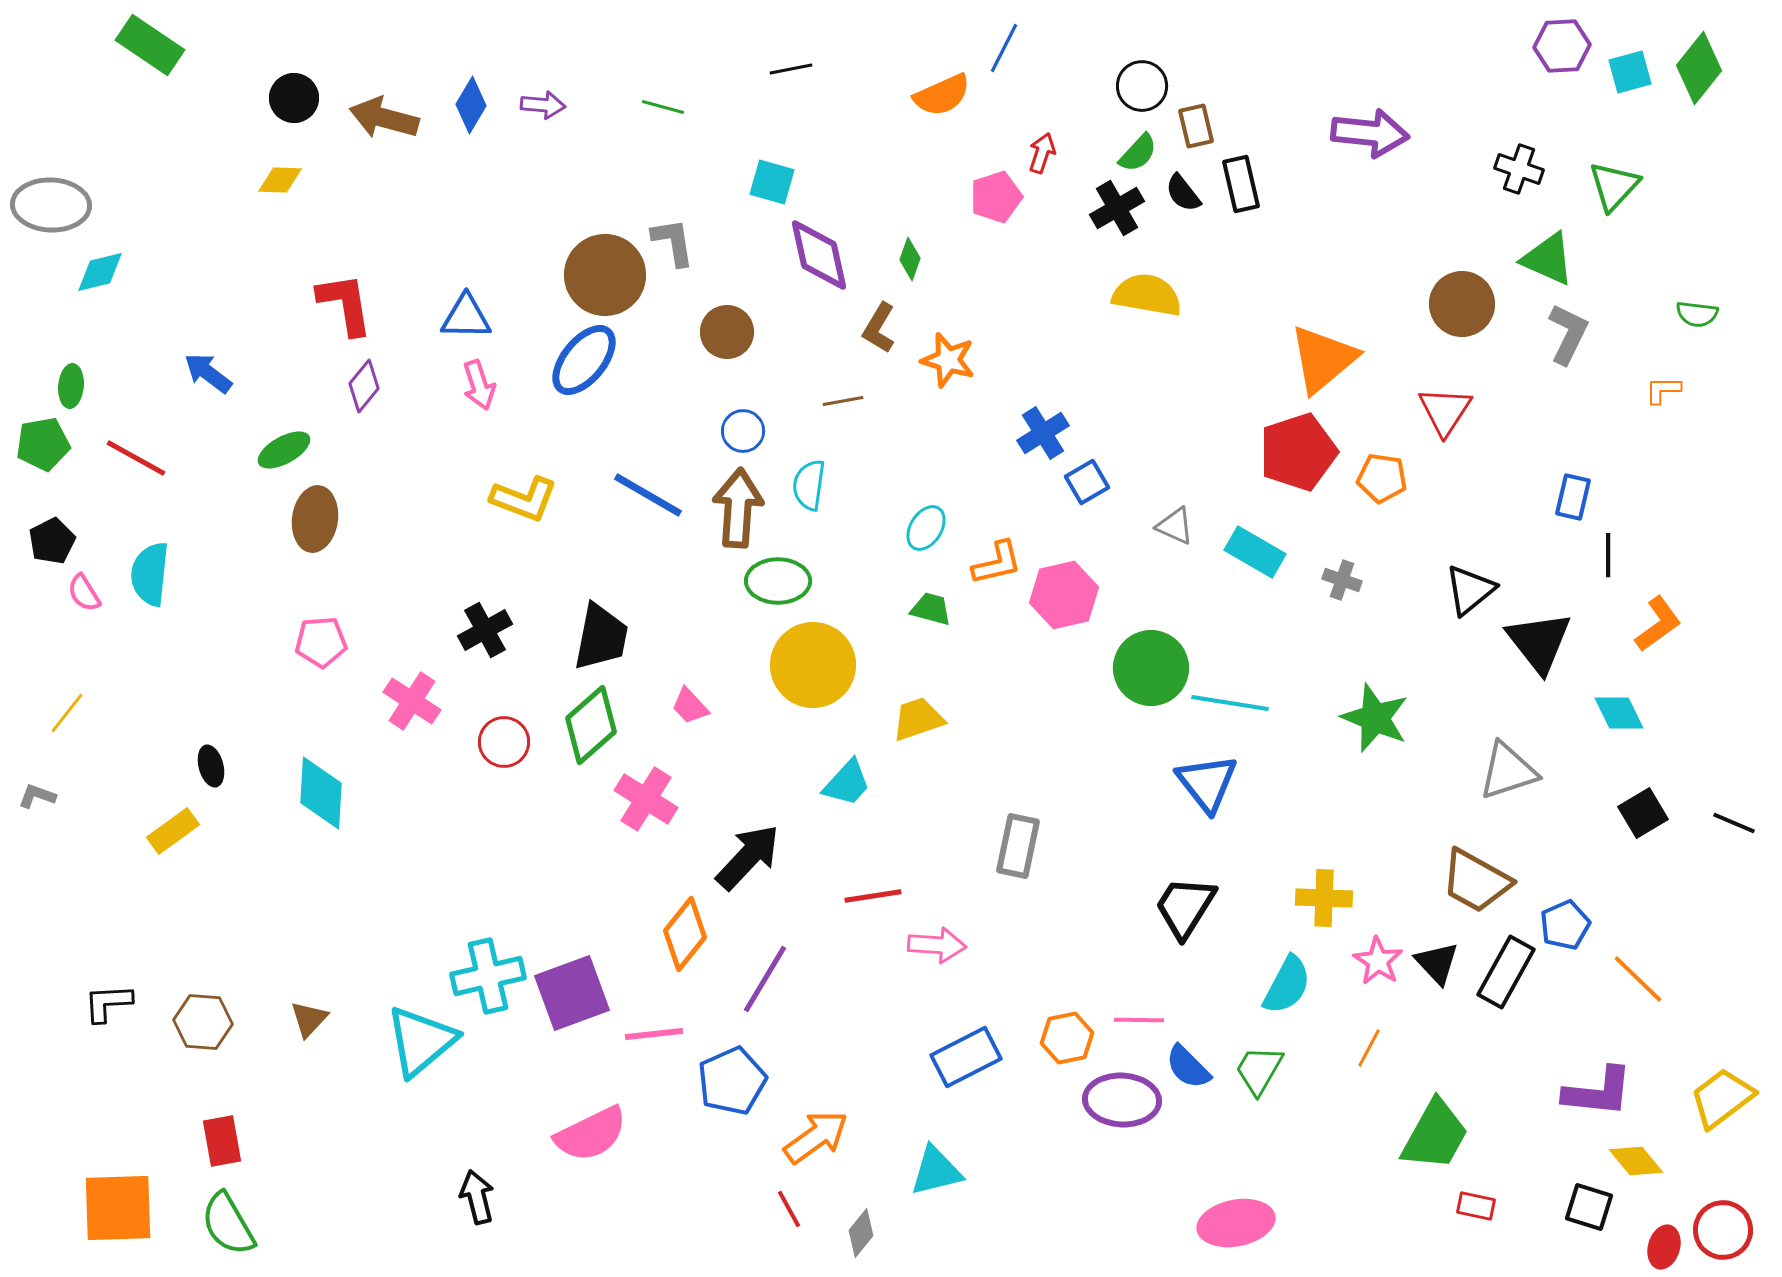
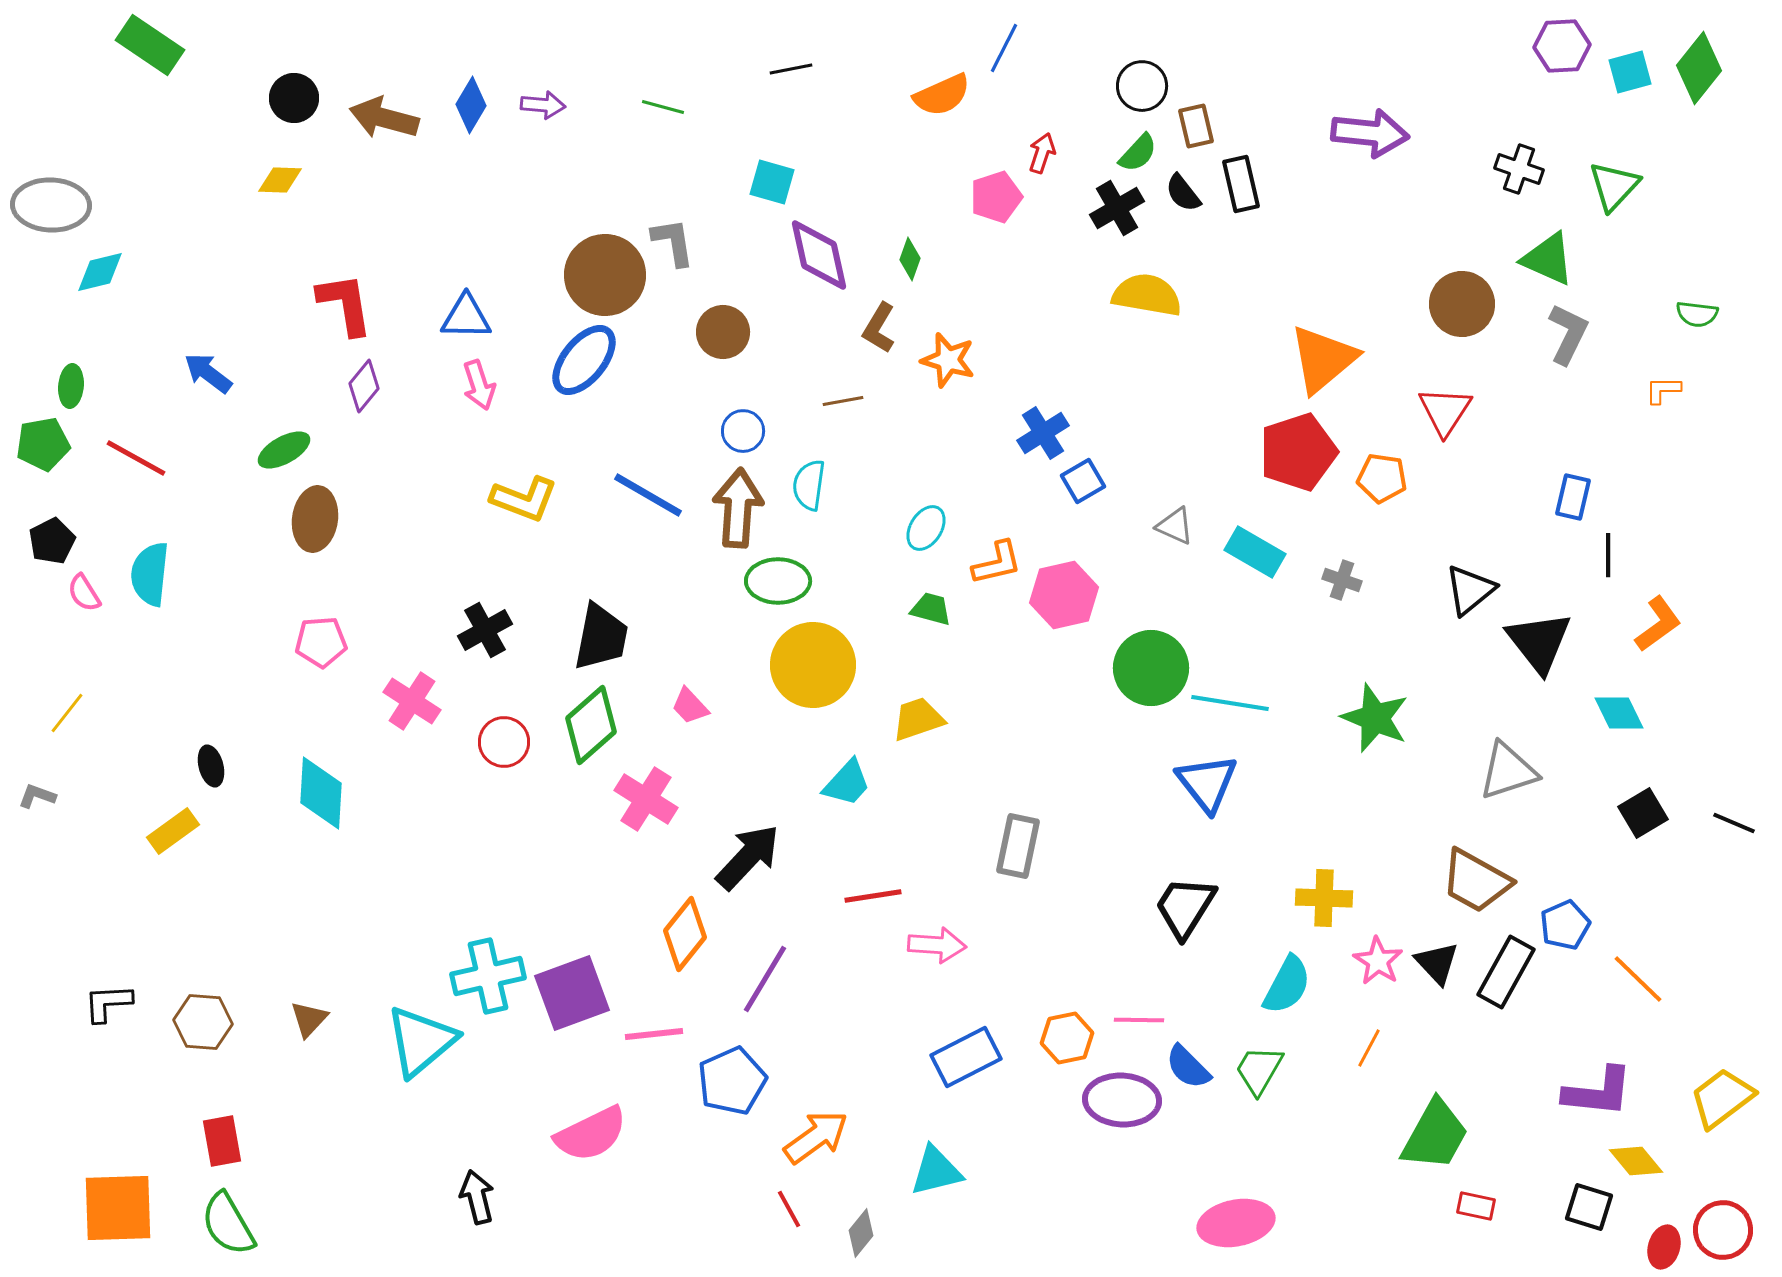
brown circle at (727, 332): moved 4 px left
blue square at (1087, 482): moved 4 px left, 1 px up
